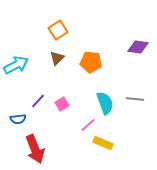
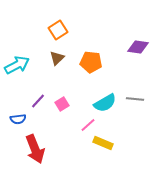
cyan arrow: moved 1 px right
cyan semicircle: rotated 80 degrees clockwise
